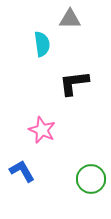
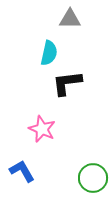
cyan semicircle: moved 7 px right, 9 px down; rotated 20 degrees clockwise
black L-shape: moved 7 px left
pink star: moved 1 px up
green circle: moved 2 px right, 1 px up
